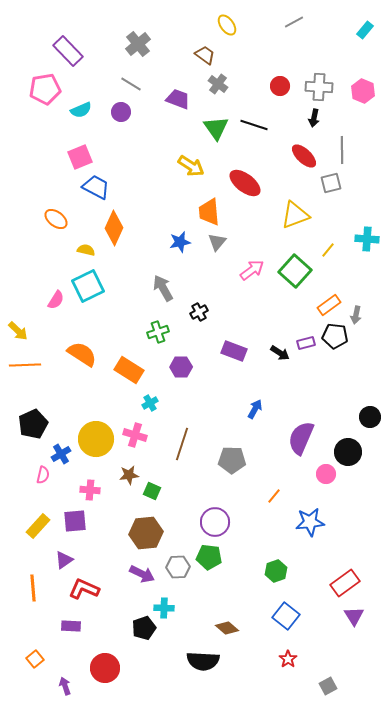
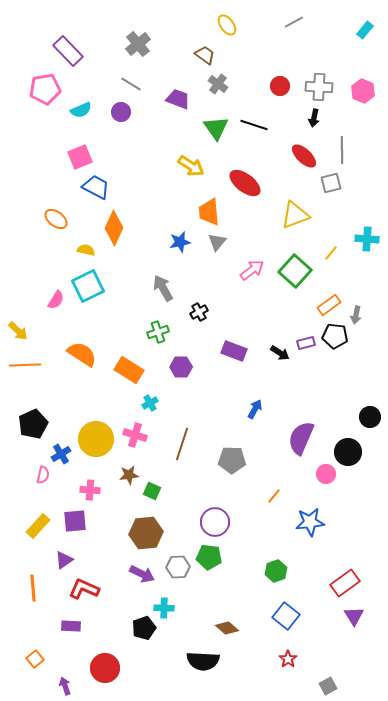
yellow line at (328, 250): moved 3 px right, 3 px down
